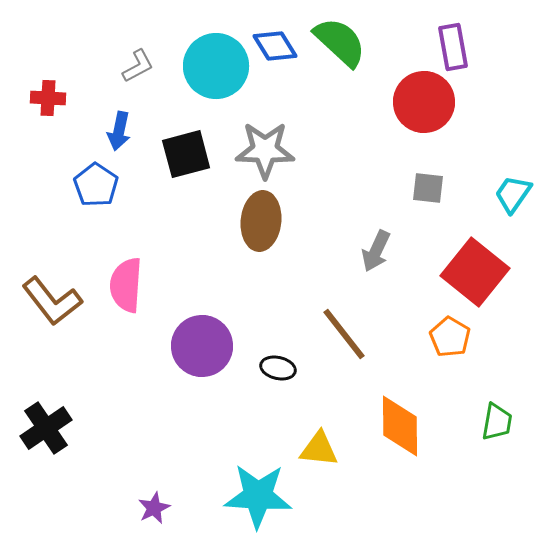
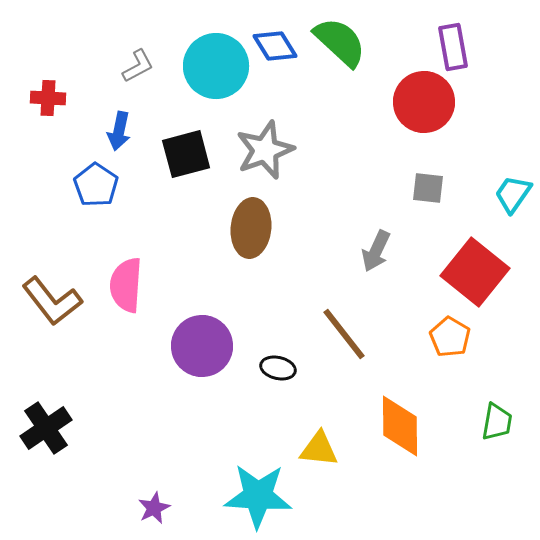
gray star: rotated 22 degrees counterclockwise
brown ellipse: moved 10 px left, 7 px down
